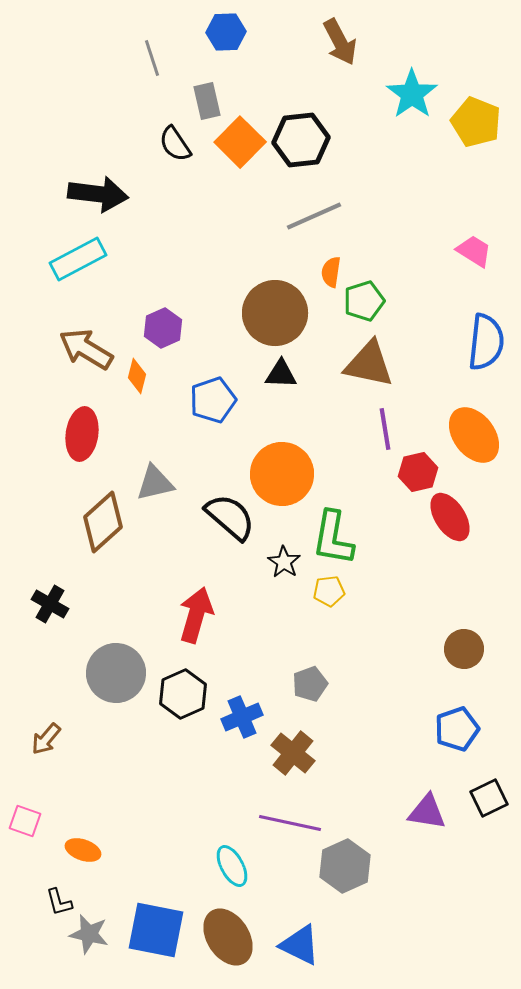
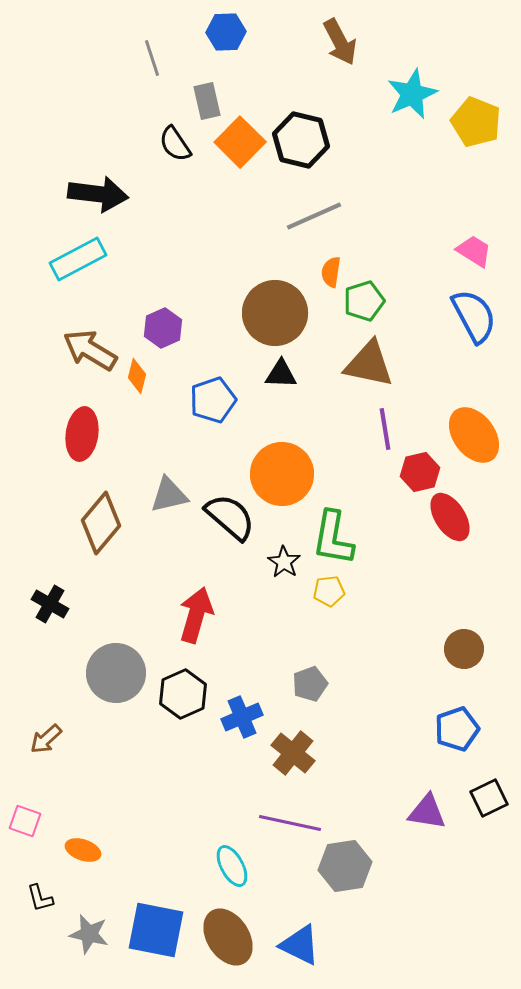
cyan star at (412, 94): rotated 12 degrees clockwise
black hexagon at (301, 140): rotated 20 degrees clockwise
blue semicircle at (486, 342): moved 12 px left, 26 px up; rotated 34 degrees counterclockwise
brown arrow at (86, 349): moved 4 px right, 1 px down
red hexagon at (418, 472): moved 2 px right
gray triangle at (155, 483): moved 14 px right, 12 px down
brown diamond at (103, 522): moved 2 px left, 1 px down; rotated 8 degrees counterclockwise
brown arrow at (46, 739): rotated 8 degrees clockwise
gray hexagon at (345, 866): rotated 15 degrees clockwise
black L-shape at (59, 902): moved 19 px left, 4 px up
